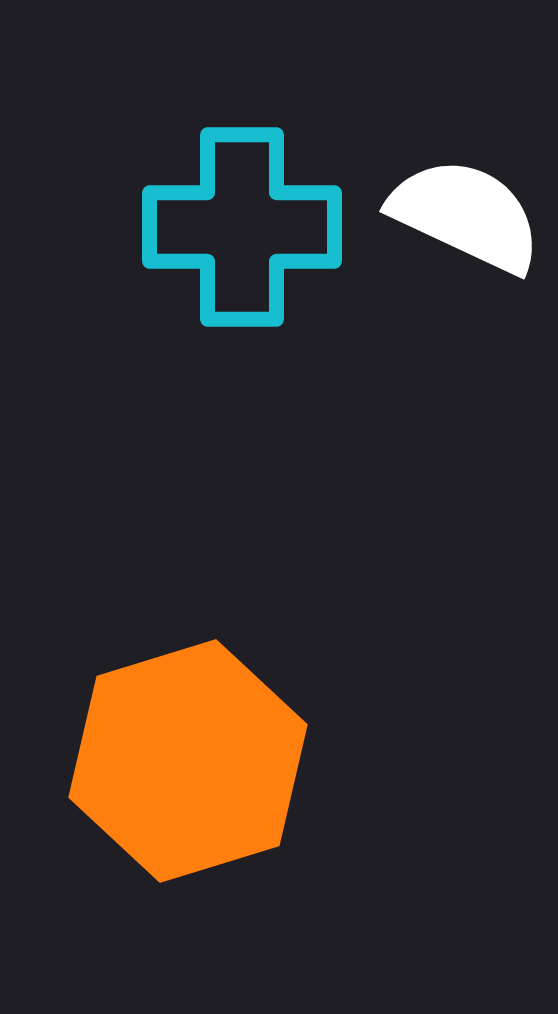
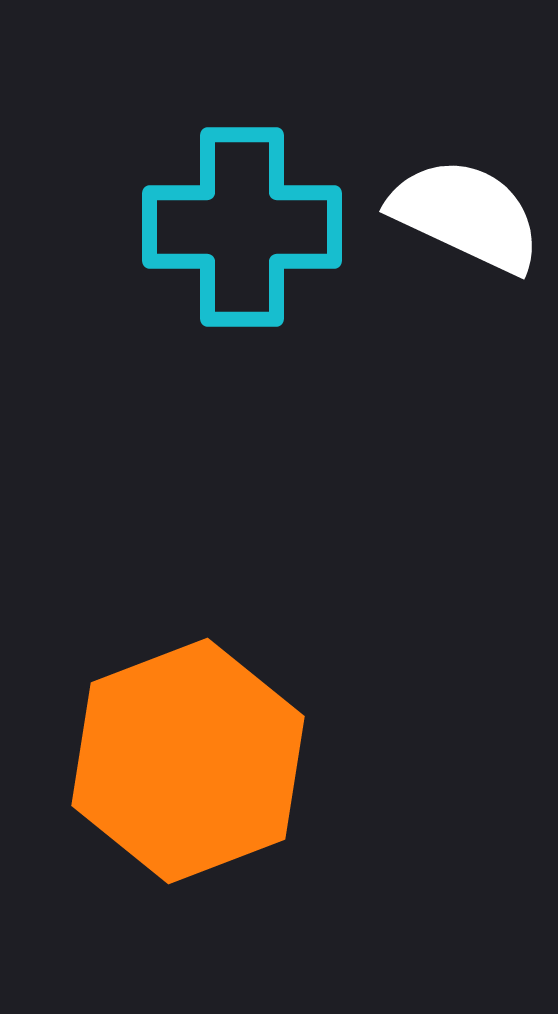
orange hexagon: rotated 4 degrees counterclockwise
